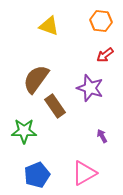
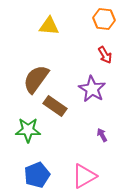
orange hexagon: moved 3 px right, 2 px up
yellow triangle: rotated 15 degrees counterclockwise
red arrow: rotated 84 degrees counterclockwise
purple star: moved 2 px right, 1 px down; rotated 12 degrees clockwise
brown rectangle: rotated 20 degrees counterclockwise
green star: moved 4 px right, 1 px up
purple arrow: moved 1 px up
pink triangle: moved 3 px down
